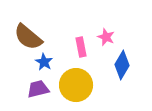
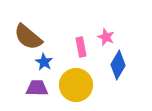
blue diamond: moved 4 px left
purple trapezoid: moved 1 px left, 1 px up; rotated 15 degrees clockwise
